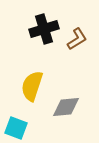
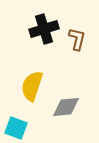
brown L-shape: rotated 45 degrees counterclockwise
